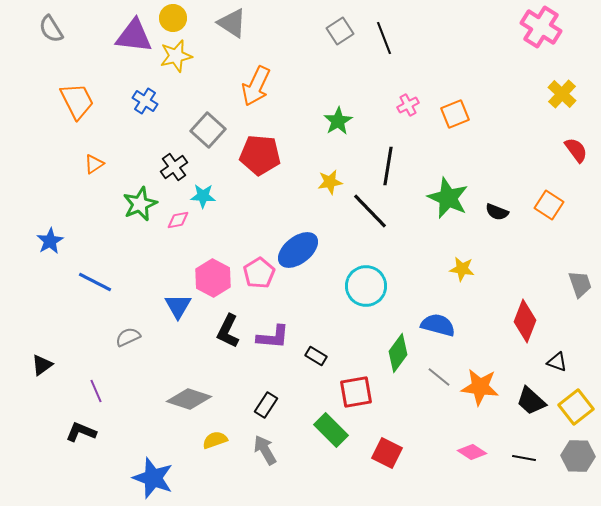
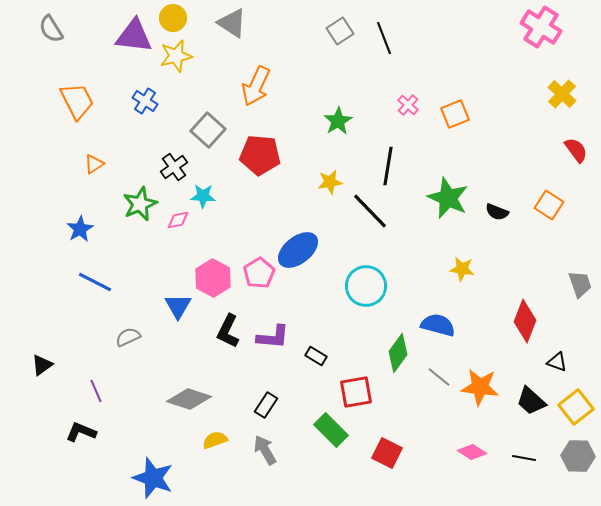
pink cross at (408, 105): rotated 20 degrees counterclockwise
blue star at (50, 241): moved 30 px right, 12 px up
